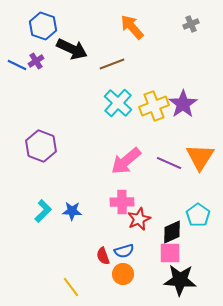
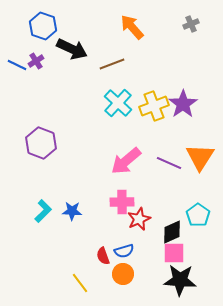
purple hexagon: moved 3 px up
pink square: moved 4 px right
yellow line: moved 9 px right, 4 px up
